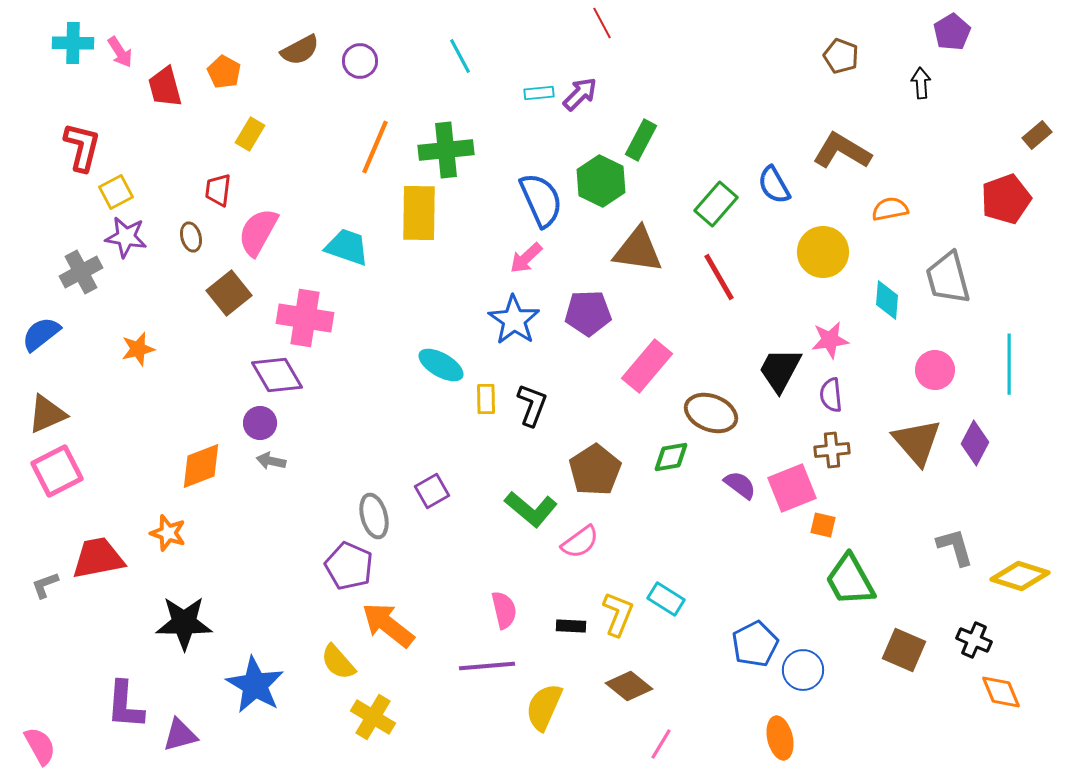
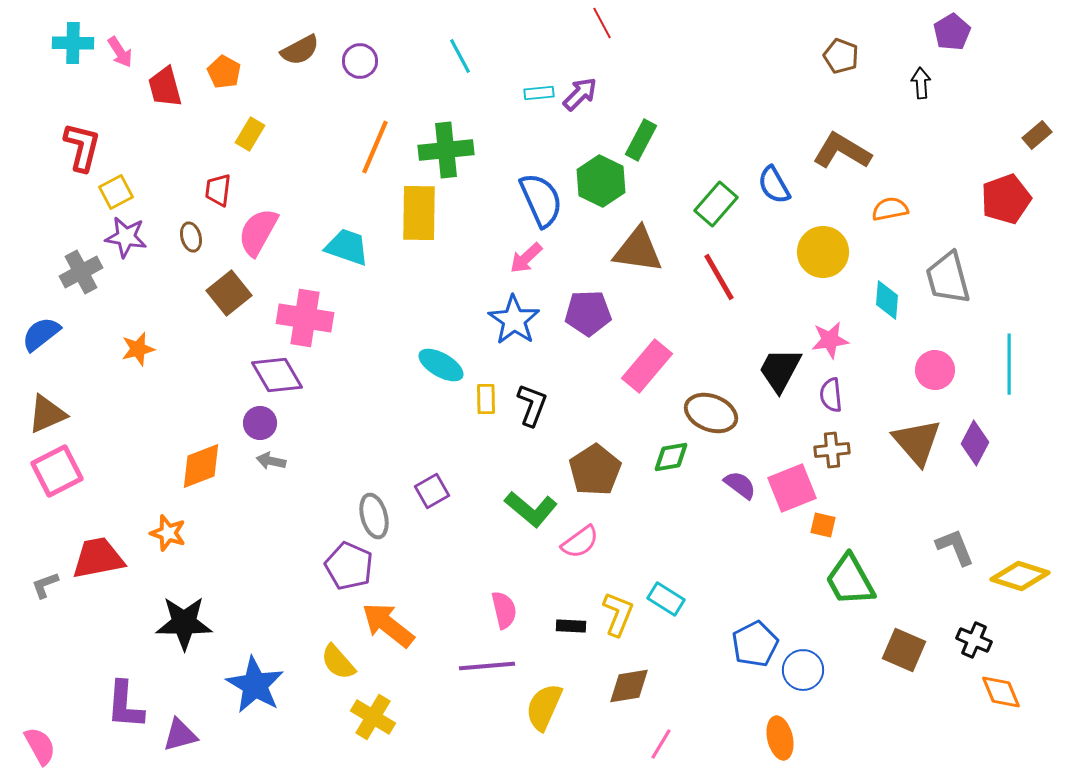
gray L-shape at (955, 547): rotated 6 degrees counterclockwise
brown diamond at (629, 686): rotated 48 degrees counterclockwise
